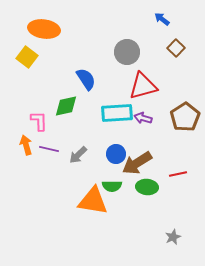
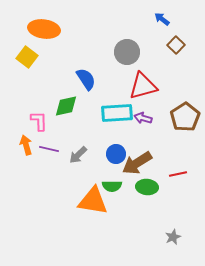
brown square: moved 3 px up
